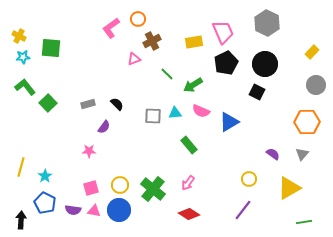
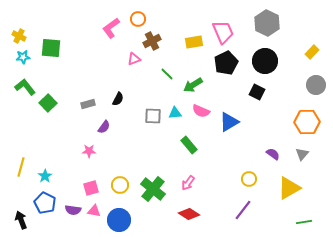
black circle at (265, 64): moved 3 px up
black semicircle at (117, 104): moved 1 px right, 5 px up; rotated 72 degrees clockwise
blue circle at (119, 210): moved 10 px down
black arrow at (21, 220): rotated 24 degrees counterclockwise
